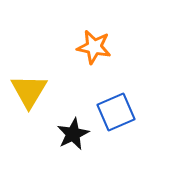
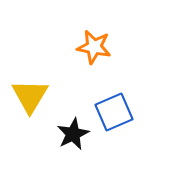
yellow triangle: moved 1 px right, 5 px down
blue square: moved 2 px left
